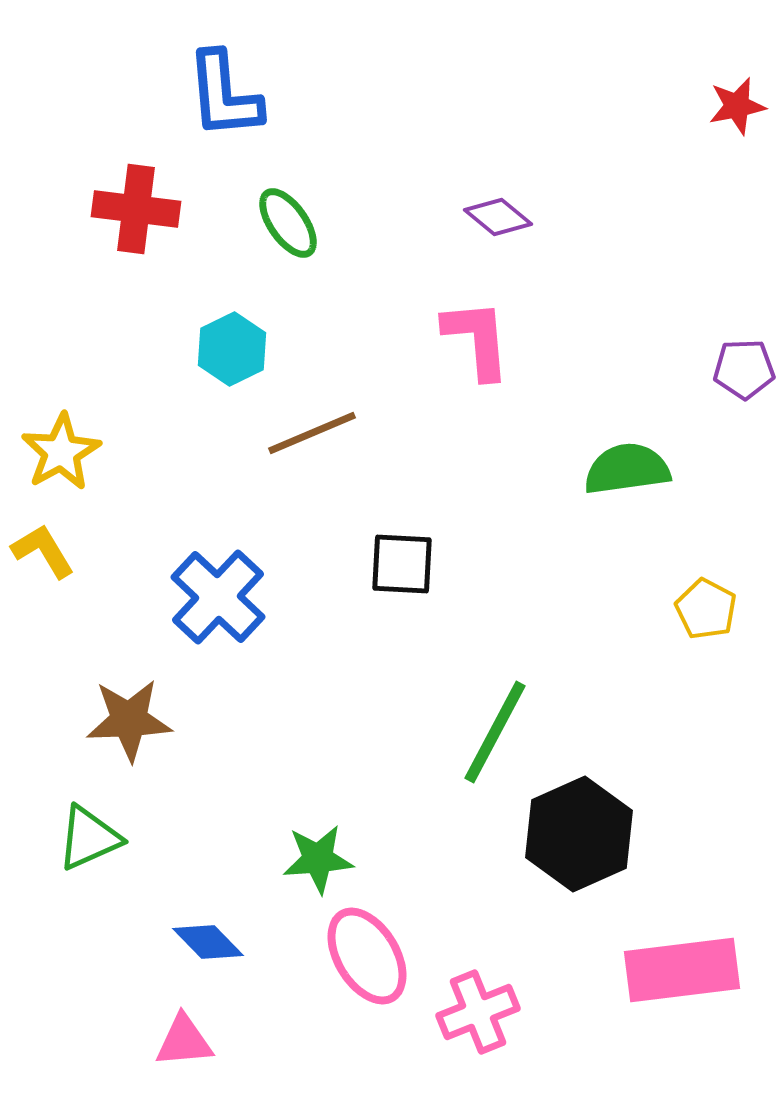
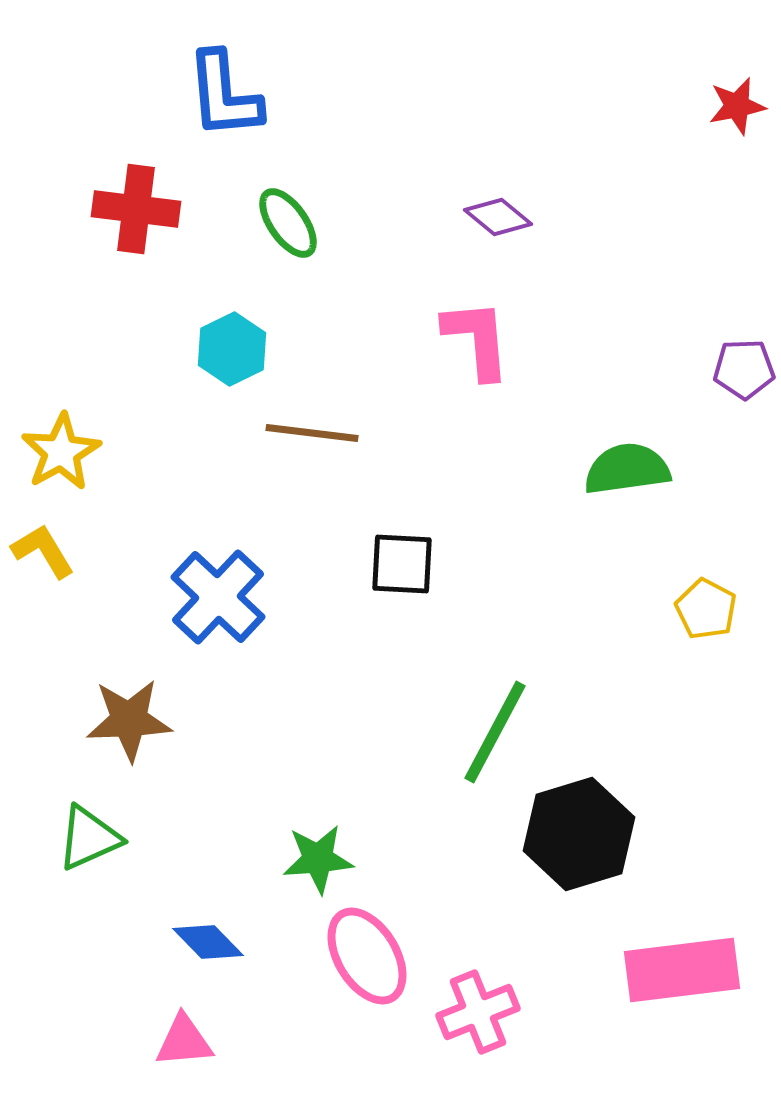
brown line: rotated 30 degrees clockwise
black hexagon: rotated 7 degrees clockwise
